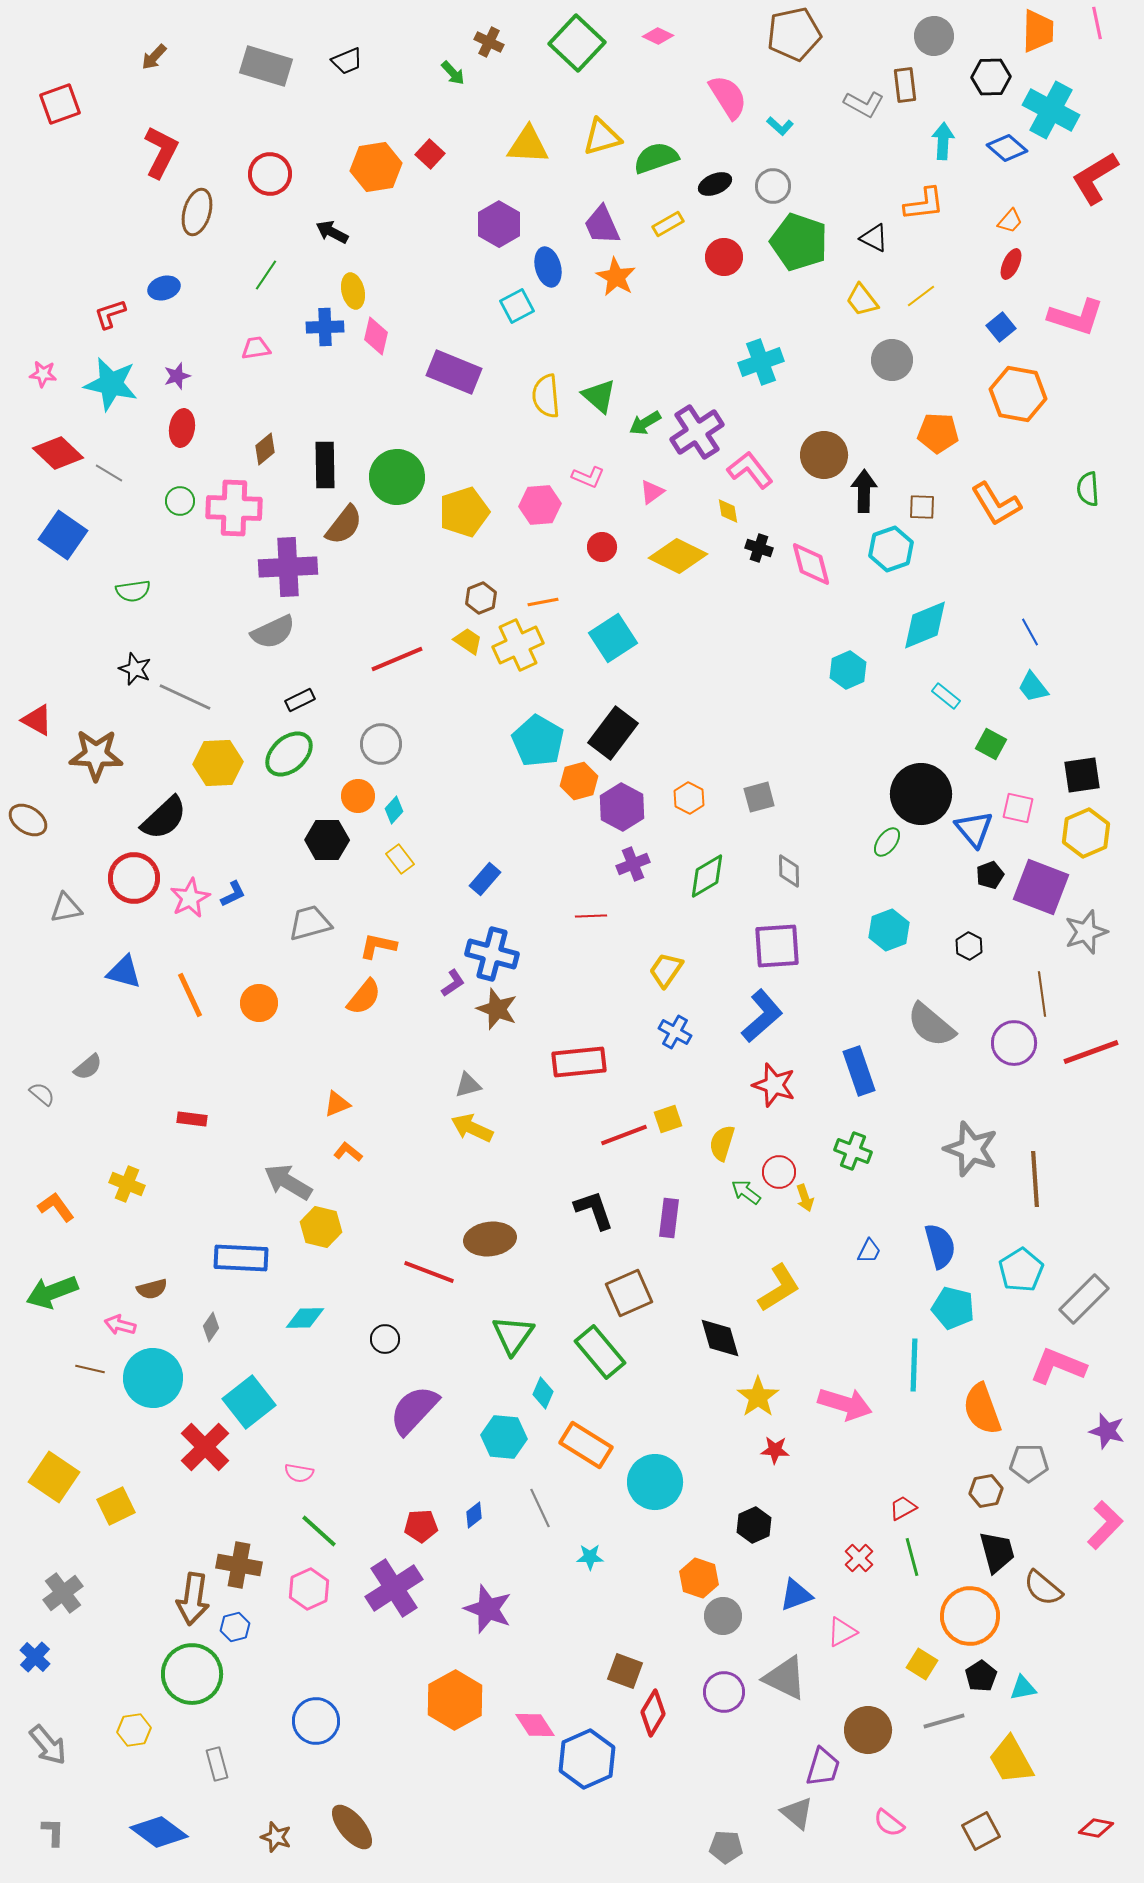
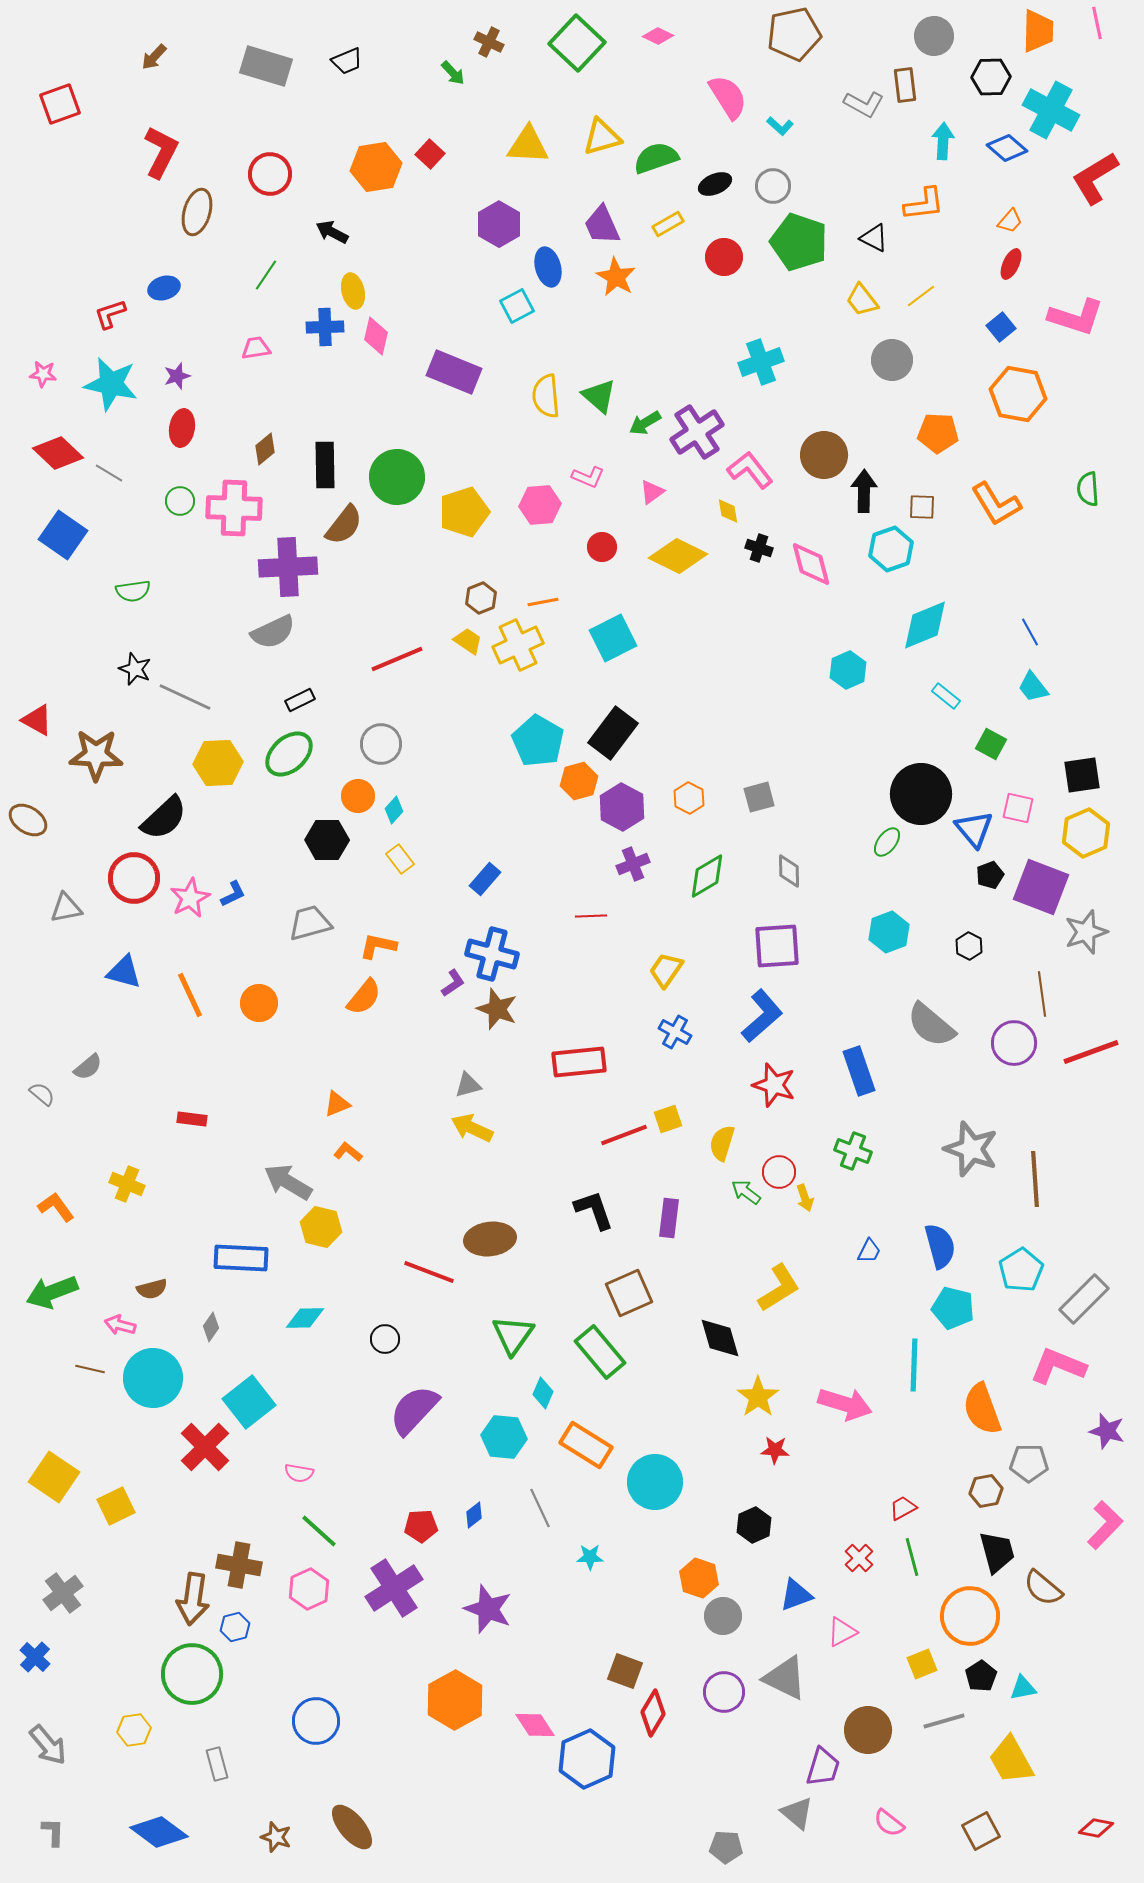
cyan square at (613, 638): rotated 6 degrees clockwise
cyan hexagon at (889, 930): moved 2 px down
yellow square at (922, 1664): rotated 36 degrees clockwise
